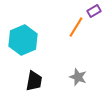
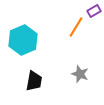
gray star: moved 2 px right, 3 px up
